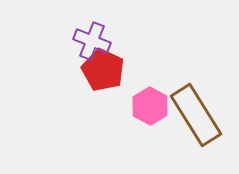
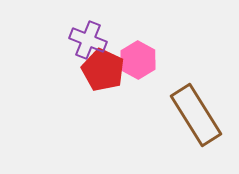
purple cross: moved 4 px left, 1 px up
pink hexagon: moved 12 px left, 46 px up
